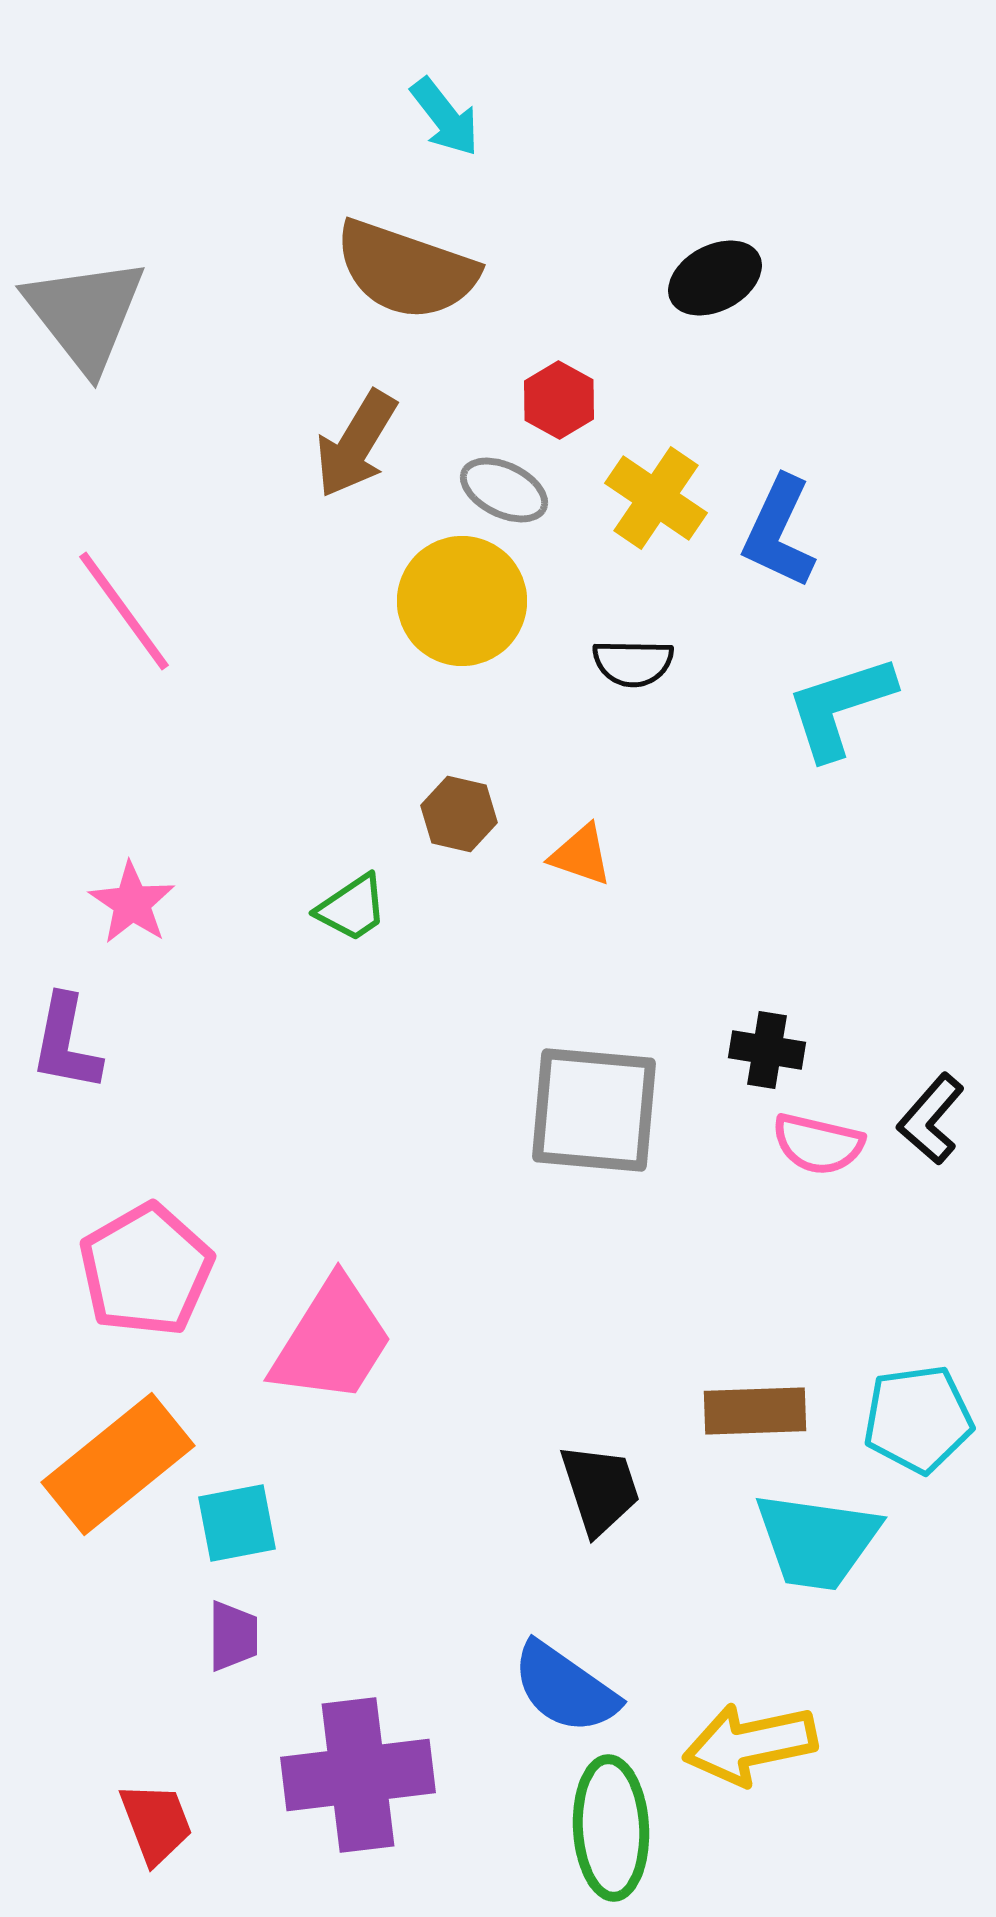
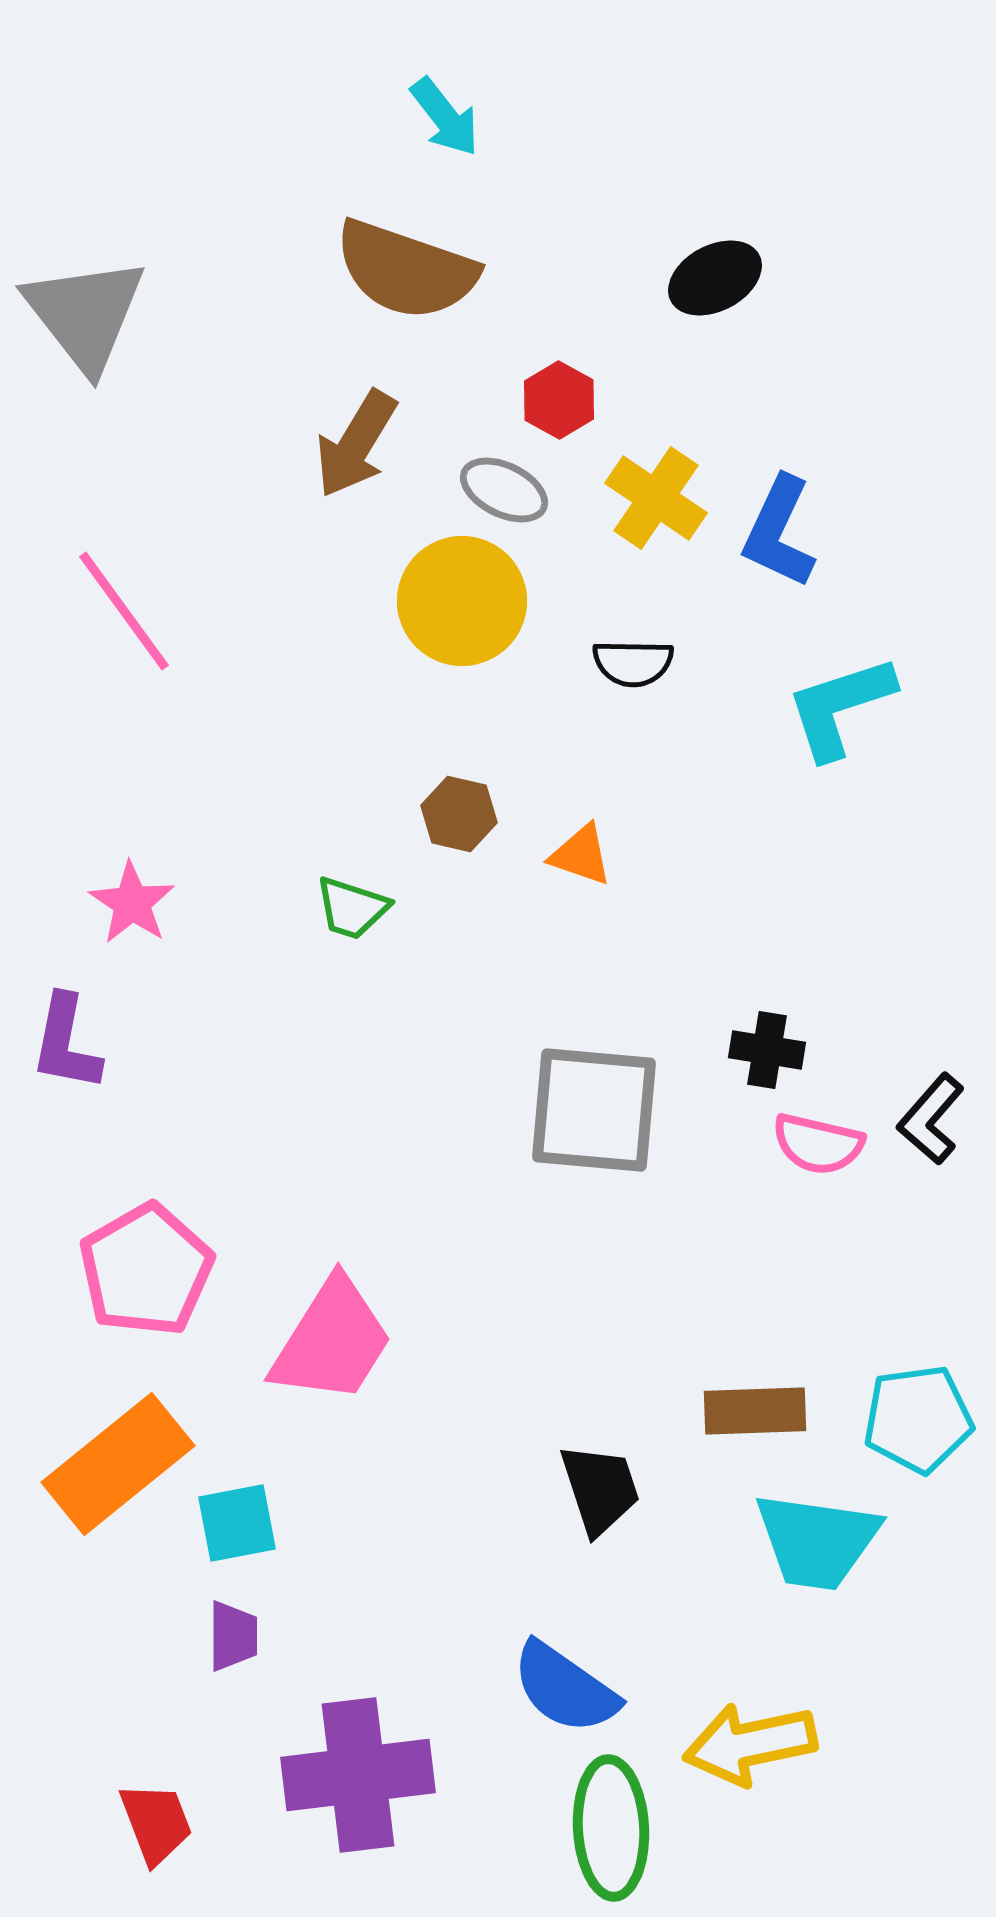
green trapezoid: rotated 52 degrees clockwise
